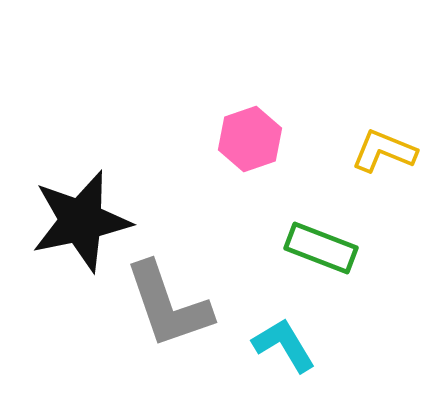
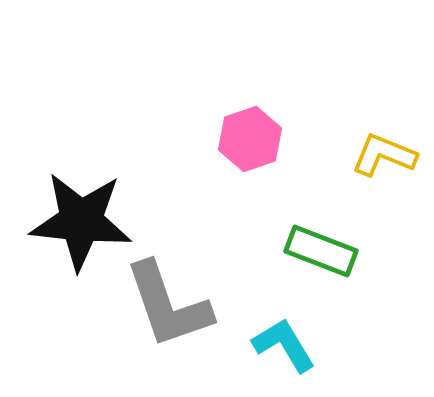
yellow L-shape: moved 4 px down
black star: rotated 18 degrees clockwise
green rectangle: moved 3 px down
